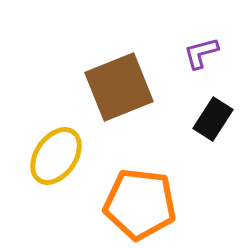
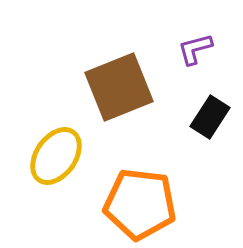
purple L-shape: moved 6 px left, 4 px up
black rectangle: moved 3 px left, 2 px up
